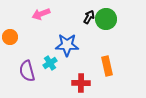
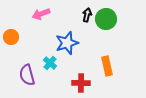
black arrow: moved 2 px left, 2 px up; rotated 16 degrees counterclockwise
orange circle: moved 1 px right
blue star: moved 2 px up; rotated 20 degrees counterclockwise
cyan cross: rotated 16 degrees counterclockwise
purple semicircle: moved 4 px down
